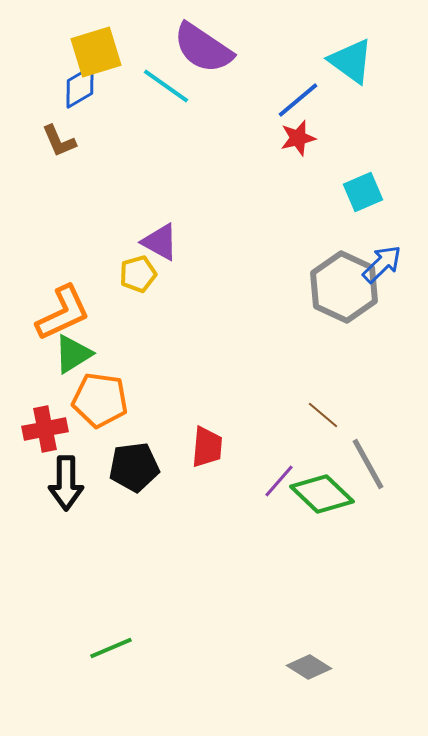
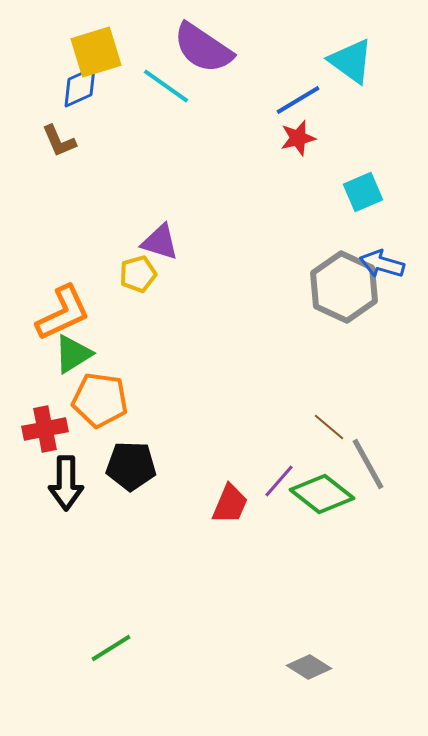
blue diamond: rotated 6 degrees clockwise
blue line: rotated 9 degrees clockwise
purple triangle: rotated 12 degrees counterclockwise
blue arrow: rotated 120 degrees counterclockwise
brown line: moved 6 px right, 12 px down
red trapezoid: moved 23 px right, 57 px down; rotated 18 degrees clockwise
black pentagon: moved 3 px left, 1 px up; rotated 9 degrees clockwise
green diamond: rotated 6 degrees counterclockwise
green line: rotated 9 degrees counterclockwise
